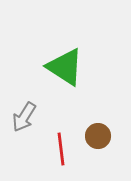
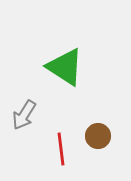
gray arrow: moved 2 px up
